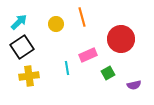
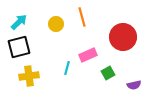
red circle: moved 2 px right, 2 px up
black square: moved 3 px left; rotated 20 degrees clockwise
cyan line: rotated 24 degrees clockwise
